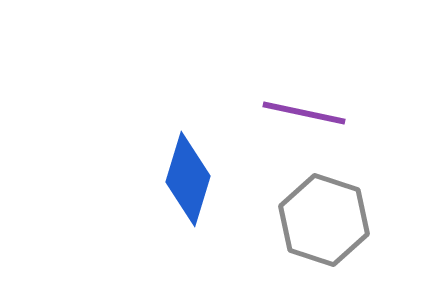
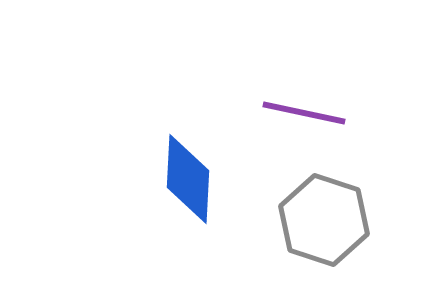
blue diamond: rotated 14 degrees counterclockwise
